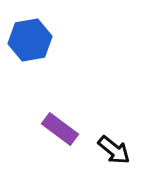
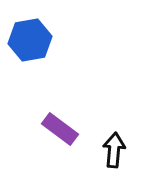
black arrow: rotated 124 degrees counterclockwise
